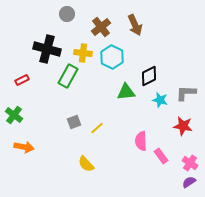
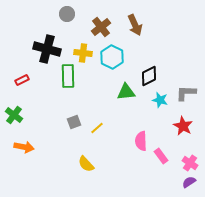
green rectangle: rotated 30 degrees counterclockwise
red star: rotated 18 degrees clockwise
